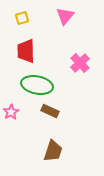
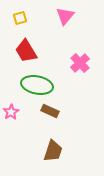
yellow square: moved 2 px left
red trapezoid: rotated 30 degrees counterclockwise
